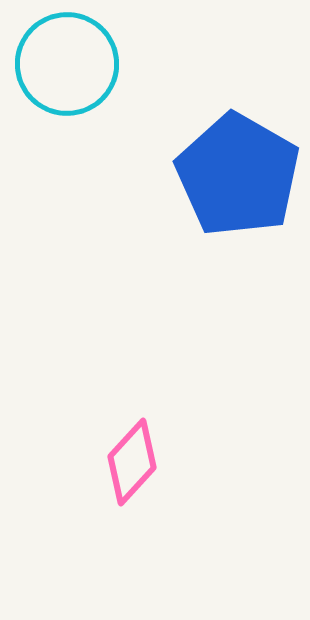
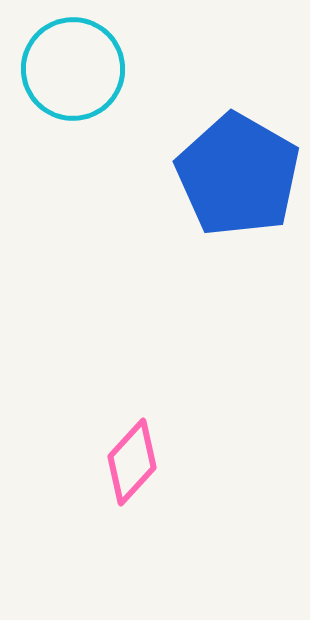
cyan circle: moved 6 px right, 5 px down
